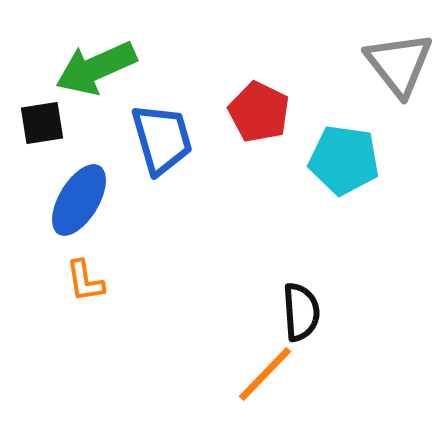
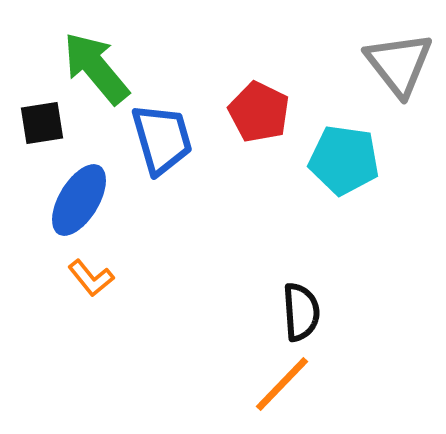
green arrow: rotated 74 degrees clockwise
orange L-shape: moved 6 px right, 3 px up; rotated 30 degrees counterclockwise
orange line: moved 17 px right, 10 px down
